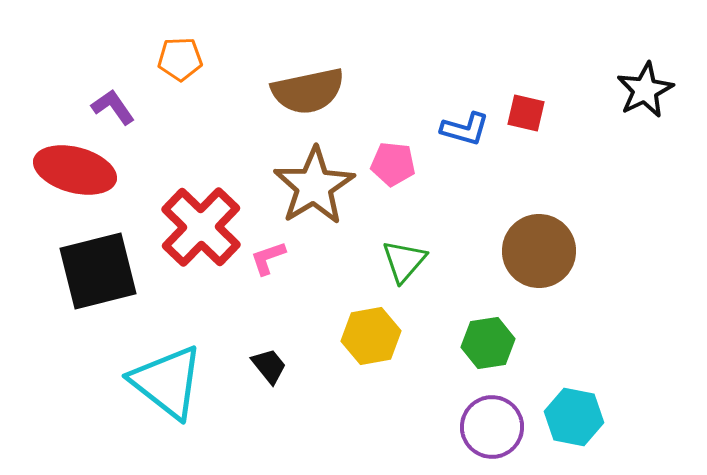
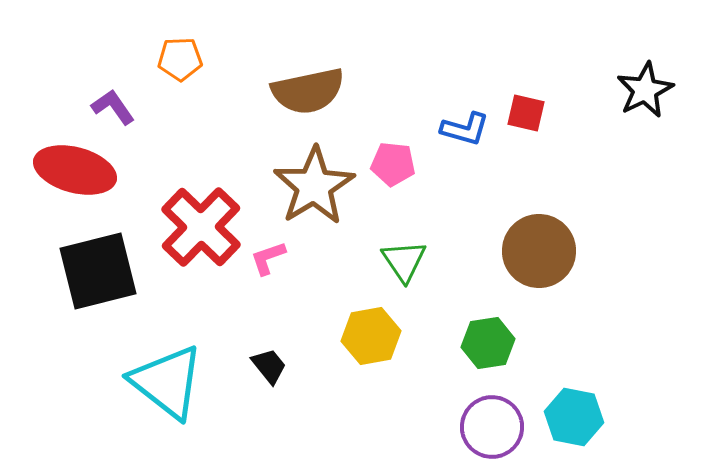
green triangle: rotated 15 degrees counterclockwise
